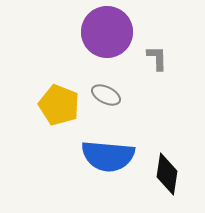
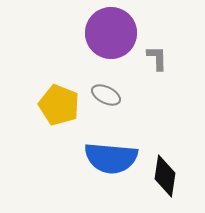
purple circle: moved 4 px right, 1 px down
blue semicircle: moved 3 px right, 2 px down
black diamond: moved 2 px left, 2 px down
